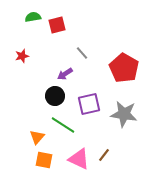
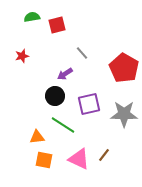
green semicircle: moved 1 px left
gray star: rotated 8 degrees counterclockwise
orange triangle: rotated 42 degrees clockwise
